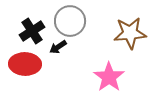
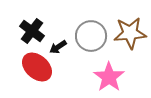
gray circle: moved 21 px right, 15 px down
black cross: rotated 20 degrees counterclockwise
red ellipse: moved 12 px right, 3 px down; rotated 40 degrees clockwise
